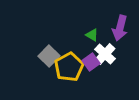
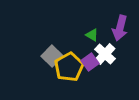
gray square: moved 3 px right
purple square: moved 1 px left
